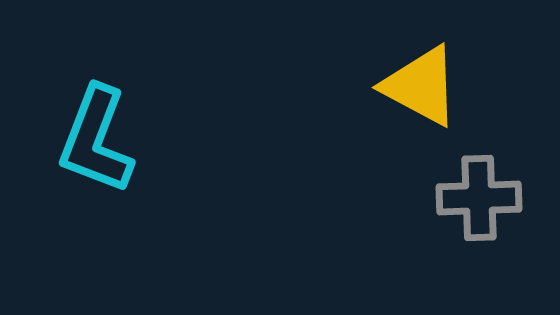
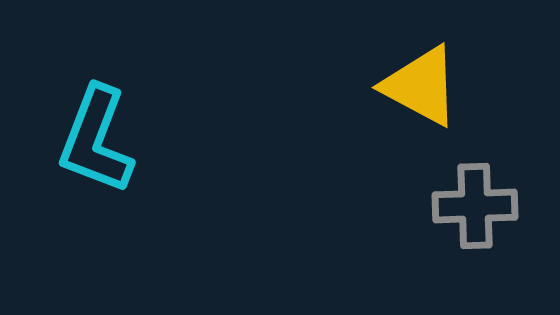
gray cross: moved 4 px left, 8 px down
